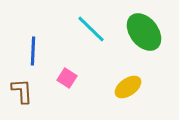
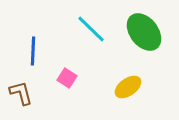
brown L-shape: moved 1 px left, 2 px down; rotated 12 degrees counterclockwise
